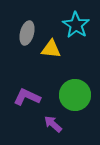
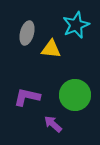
cyan star: rotated 16 degrees clockwise
purple L-shape: rotated 12 degrees counterclockwise
